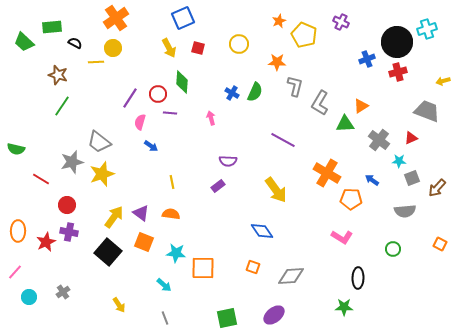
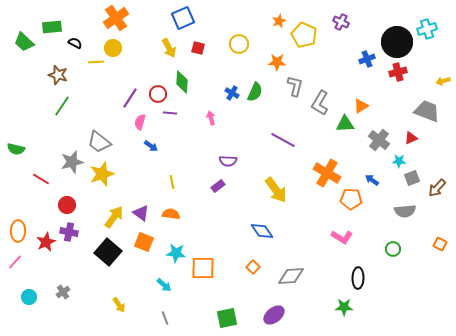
orange square at (253, 267): rotated 24 degrees clockwise
pink line at (15, 272): moved 10 px up
